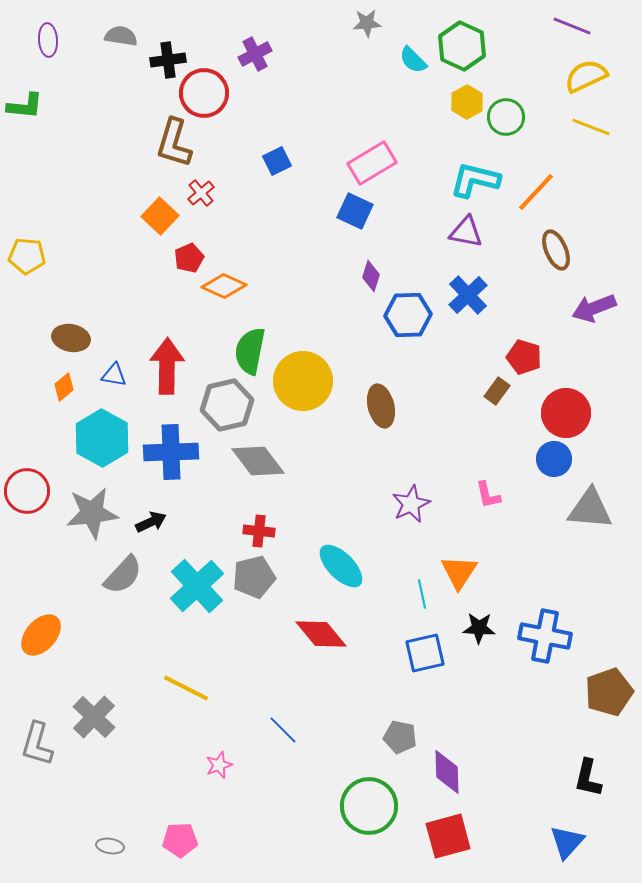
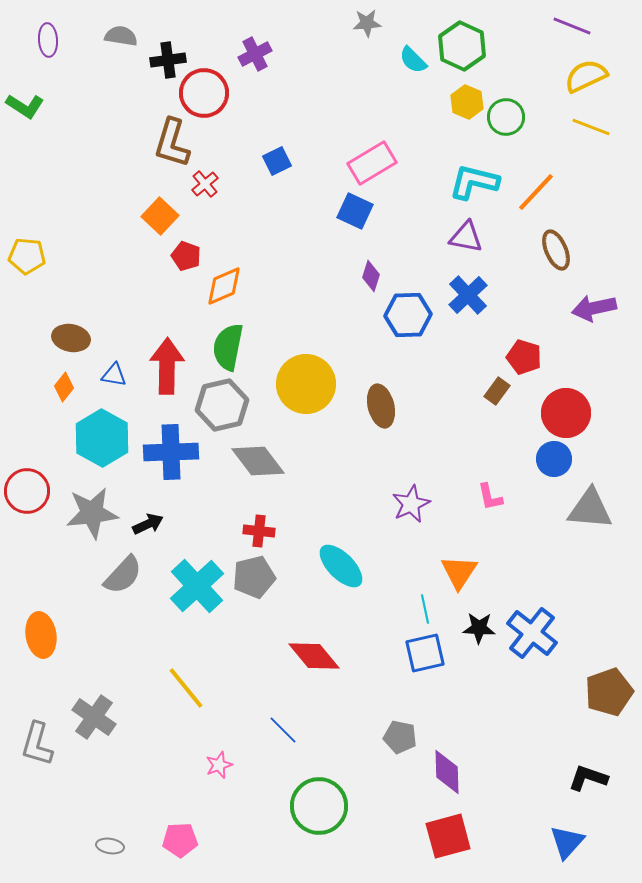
yellow hexagon at (467, 102): rotated 8 degrees counterclockwise
green L-shape at (25, 106): rotated 27 degrees clockwise
brown L-shape at (174, 143): moved 2 px left
cyan L-shape at (475, 180): moved 1 px left, 2 px down
red cross at (201, 193): moved 4 px right, 9 px up
purple triangle at (466, 232): moved 5 px down
red pentagon at (189, 258): moved 3 px left, 2 px up; rotated 28 degrees counterclockwise
orange diamond at (224, 286): rotated 48 degrees counterclockwise
purple arrow at (594, 308): rotated 9 degrees clockwise
green semicircle at (250, 351): moved 22 px left, 4 px up
yellow circle at (303, 381): moved 3 px right, 3 px down
orange diamond at (64, 387): rotated 12 degrees counterclockwise
gray hexagon at (227, 405): moved 5 px left
pink L-shape at (488, 495): moved 2 px right, 2 px down
black arrow at (151, 522): moved 3 px left, 2 px down
cyan line at (422, 594): moved 3 px right, 15 px down
red diamond at (321, 634): moved 7 px left, 22 px down
orange ellipse at (41, 635): rotated 51 degrees counterclockwise
blue cross at (545, 636): moved 13 px left, 3 px up; rotated 27 degrees clockwise
yellow line at (186, 688): rotated 24 degrees clockwise
gray cross at (94, 717): rotated 9 degrees counterclockwise
black L-shape at (588, 778): rotated 96 degrees clockwise
green circle at (369, 806): moved 50 px left
